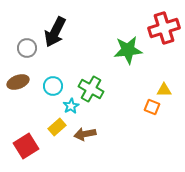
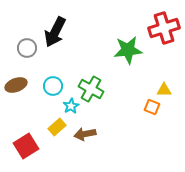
brown ellipse: moved 2 px left, 3 px down
